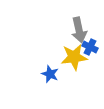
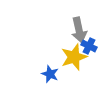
blue cross: moved 1 px left, 1 px up
yellow star: rotated 12 degrees counterclockwise
